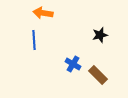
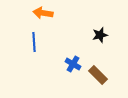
blue line: moved 2 px down
